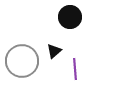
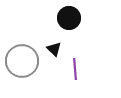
black circle: moved 1 px left, 1 px down
black triangle: moved 2 px up; rotated 35 degrees counterclockwise
